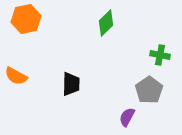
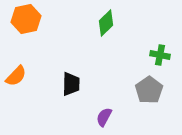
orange semicircle: rotated 75 degrees counterclockwise
purple semicircle: moved 23 px left
